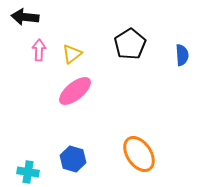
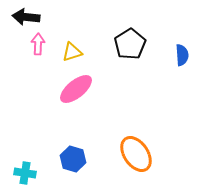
black arrow: moved 1 px right
pink arrow: moved 1 px left, 6 px up
yellow triangle: moved 2 px up; rotated 20 degrees clockwise
pink ellipse: moved 1 px right, 2 px up
orange ellipse: moved 3 px left
cyan cross: moved 3 px left, 1 px down
